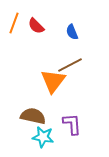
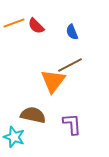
orange line: rotated 50 degrees clockwise
brown semicircle: moved 1 px up
cyan star: moved 29 px left; rotated 10 degrees clockwise
